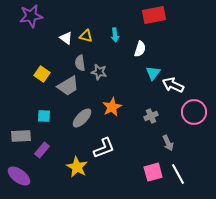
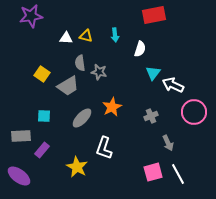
white triangle: rotated 32 degrees counterclockwise
white L-shape: rotated 130 degrees clockwise
